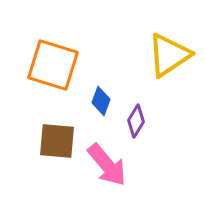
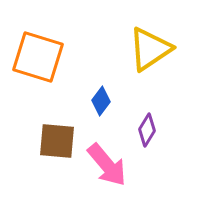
yellow triangle: moved 19 px left, 6 px up
orange square: moved 15 px left, 8 px up
blue diamond: rotated 16 degrees clockwise
purple diamond: moved 11 px right, 9 px down
